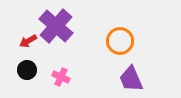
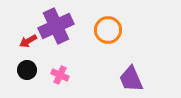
purple cross: rotated 24 degrees clockwise
orange circle: moved 12 px left, 11 px up
pink cross: moved 1 px left, 2 px up
